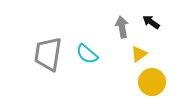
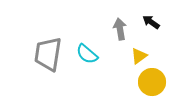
gray arrow: moved 2 px left, 2 px down
yellow triangle: moved 2 px down
